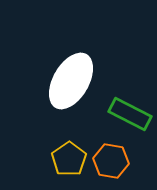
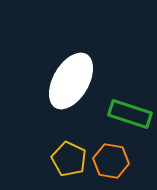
green rectangle: rotated 9 degrees counterclockwise
yellow pentagon: rotated 12 degrees counterclockwise
